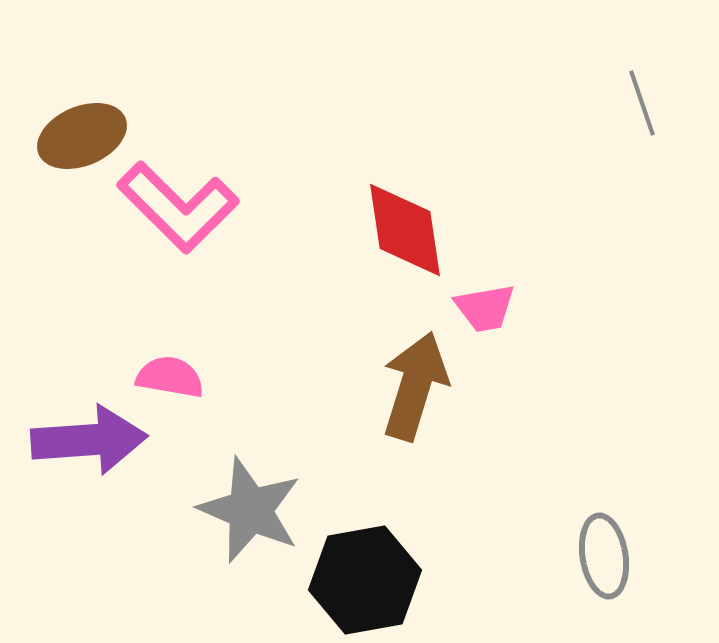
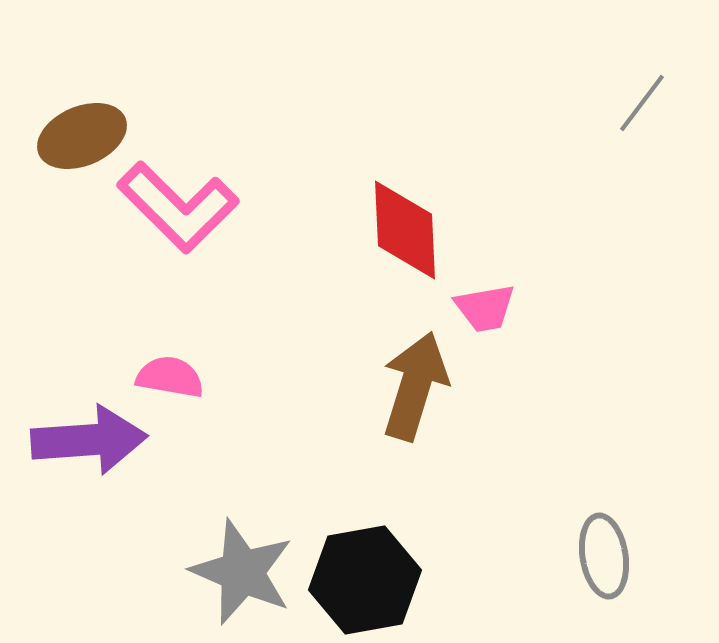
gray line: rotated 56 degrees clockwise
red diamond: rotated 6 degrees clockwise
gray star: moved 8 px left, 62 px down
